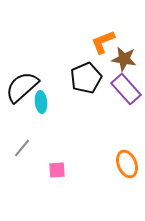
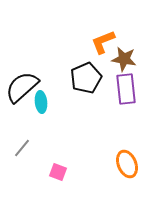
purple rectangle: rotated 36 degrees clockwise
pink square: moved 1 px right, 2 px down; rotated 24 degrees clockwise
